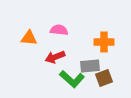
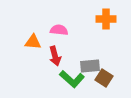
orange triangle: moved 4 px right, 4 px down
orange cross: moved 2 px right, 23 px up
red arrow: moved 1 px up; rotated 84 degrees counterclockwise
brown square: rotated 36 degrees counterclockwise
